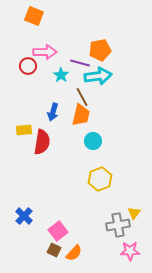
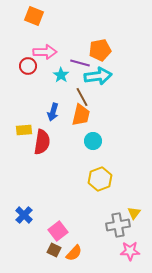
blue cross: moved 1 px up
